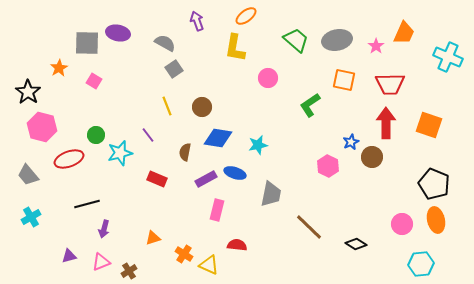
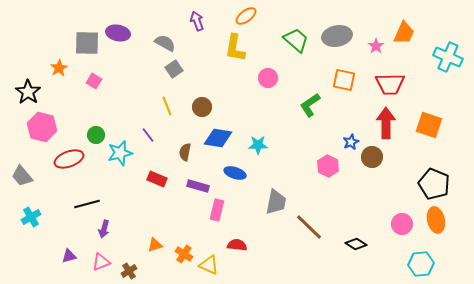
gray ellipse at (337, 40): moved 4 px up
cyan star at (258, 145): rotated 12 degrees clockwise
gray trapezoid at (28, 175): moved 6 px left, 1 px down
purple rectangle at (206, 179): moved 8 px left, 7 px down; rotated 45 degrees clockwise
gray trapezoid at (271, 194): moved 5 px right, 8 px down
orange triangle at (153, 238): moved 2 px right, 7 px down
